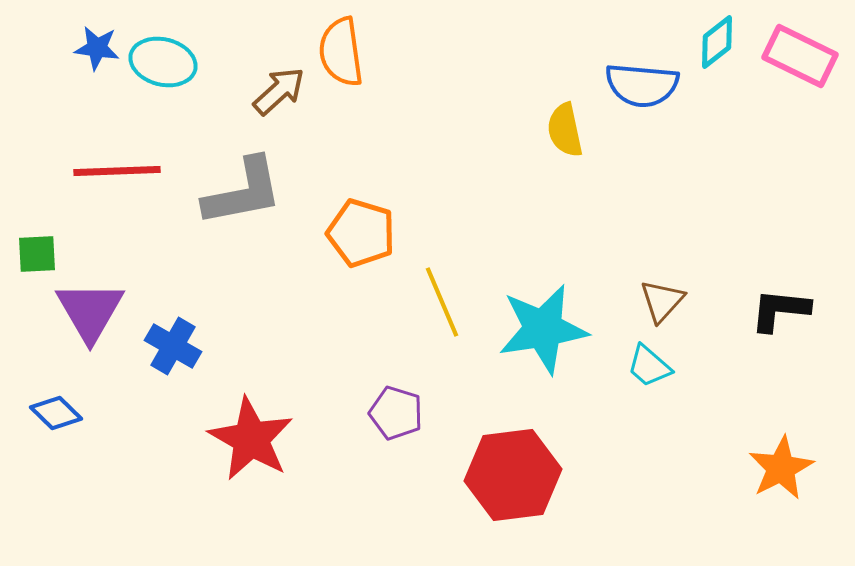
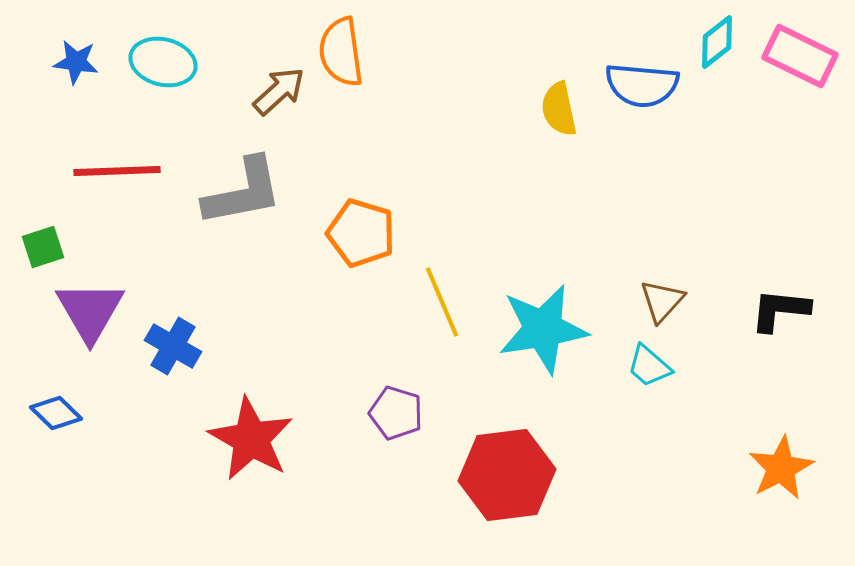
blue star: moved 21 px left, 14 px down
yellow semicircle: moved 6 px left, 21 px up
green square: moved 6 px right, 7 px up; rotated 15 degrees counterclockwise
red hexagon: moved 6 px left
